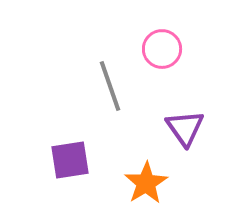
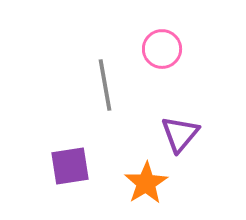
gray line: moved 5 px left, 1 px up; rotated 9 degrees clockwise
purple triangle: moved 5 px left, 6 px down; rotated 15 degrees clockwise
purple square: moved 6 px down
